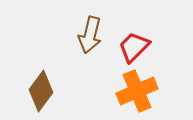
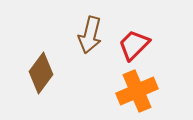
red trapezoid: moved 2 px up
brown diamond: moved 18 px up
